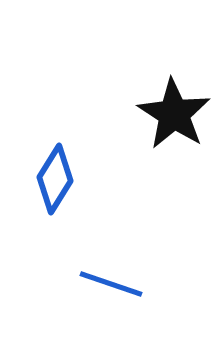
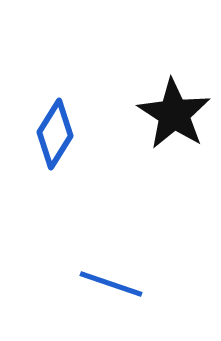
blue diamond: moved 45 px up
